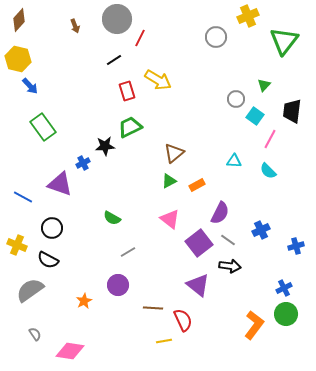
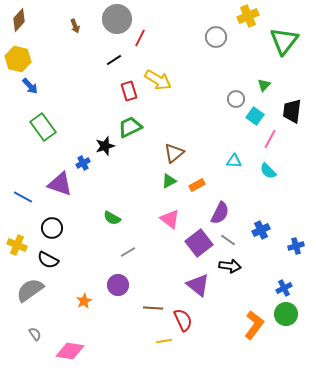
red rectangle at (127, 91): moved 2 px right
black star at (105, 146): rotated 12 degrees counterclockwise
